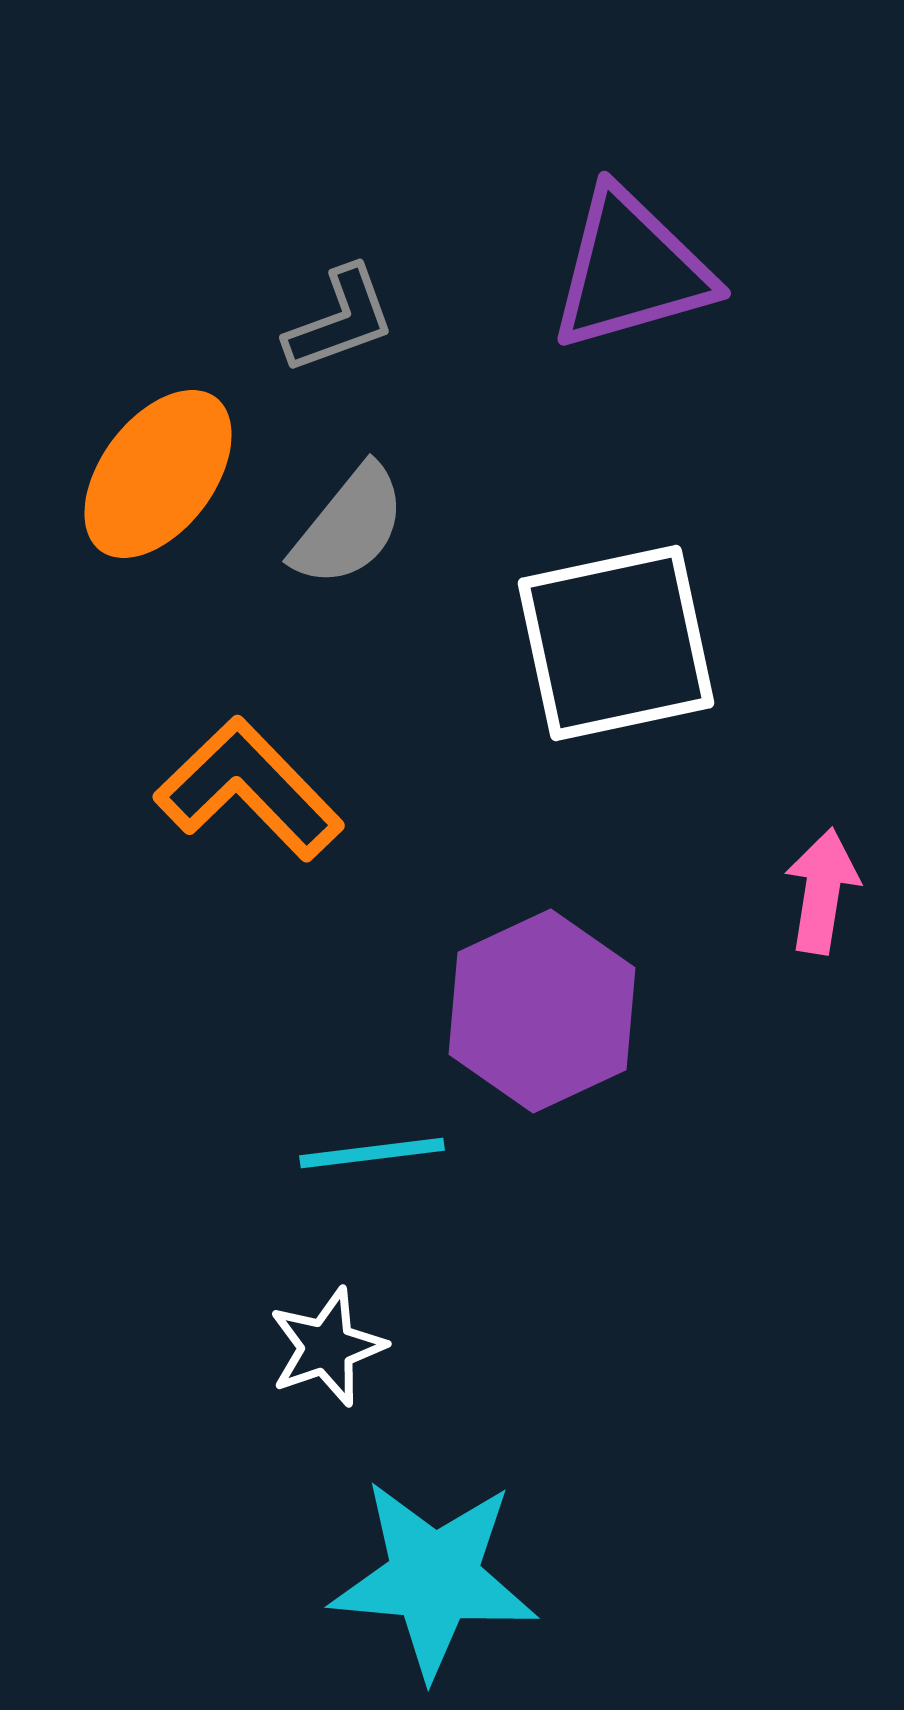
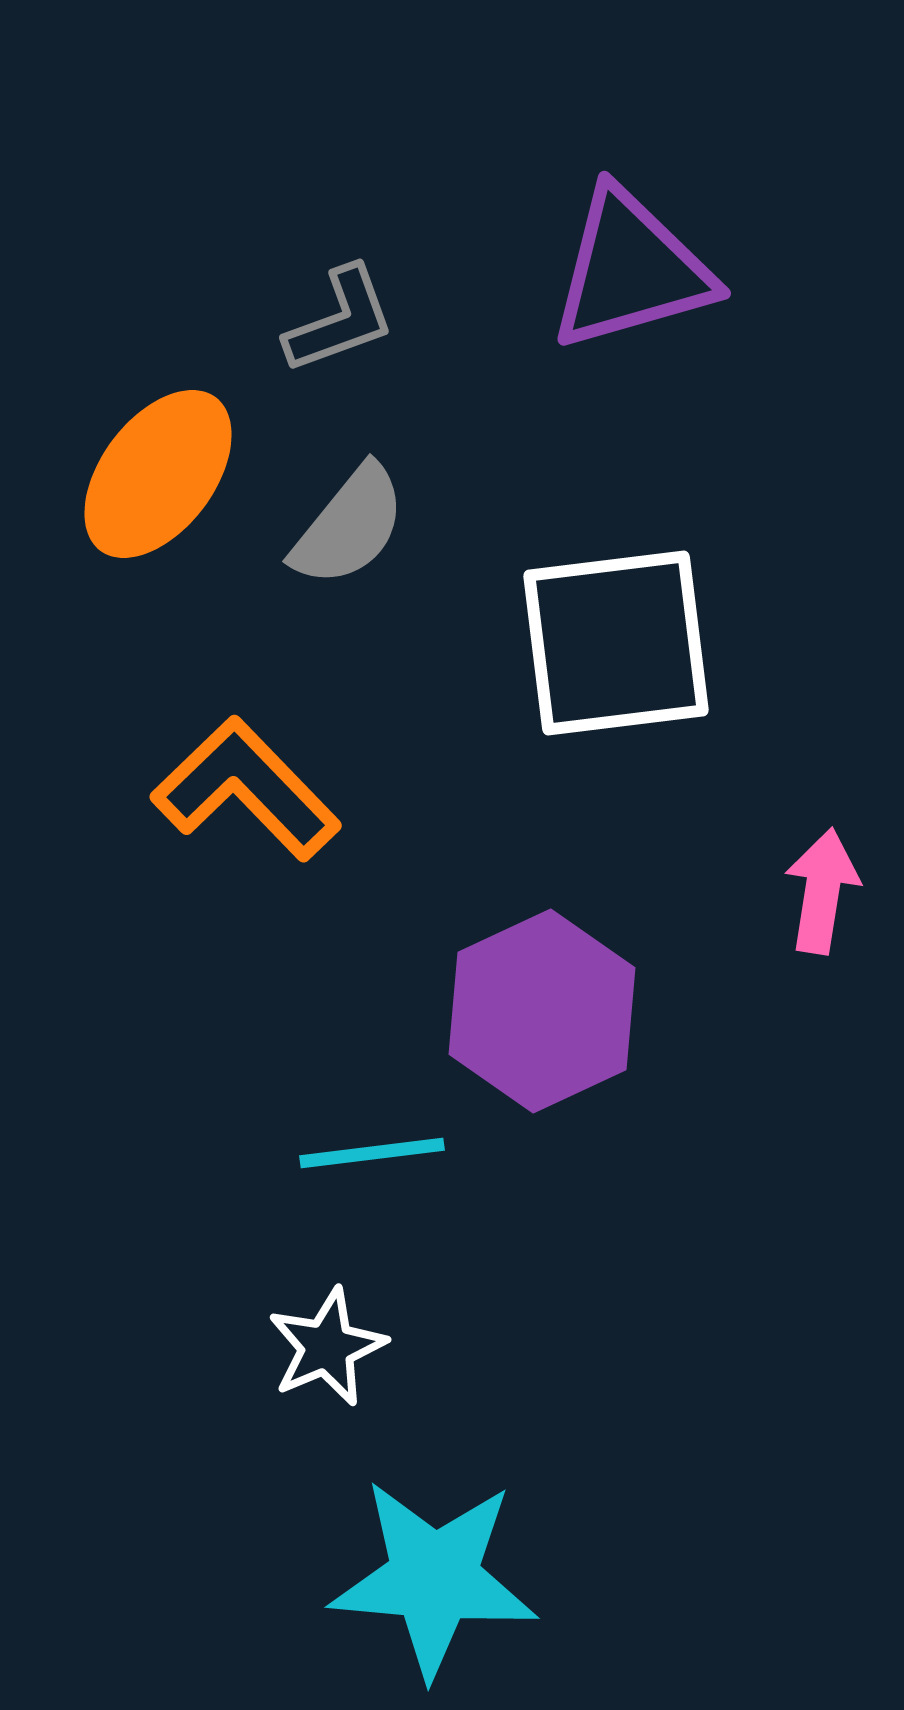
white square: rotated 5 degrees clockwise
orange L-shape: moved 3 px left
white star: rotated 4 degrees counterclockwise
